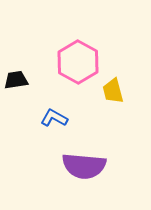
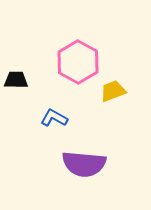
black trapezoid: rotated 10 degrees clockwise
yellow trapezoid: rotated 84 degrees clockwise
purple semicircle: moved 2 px up
